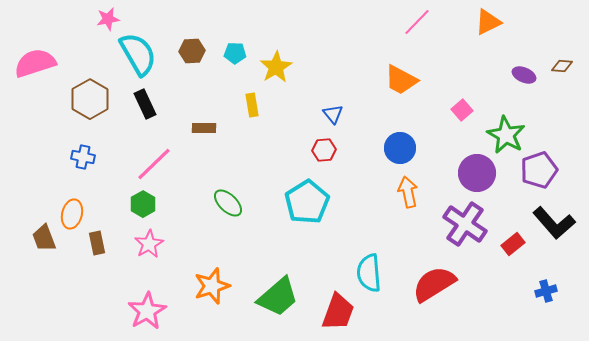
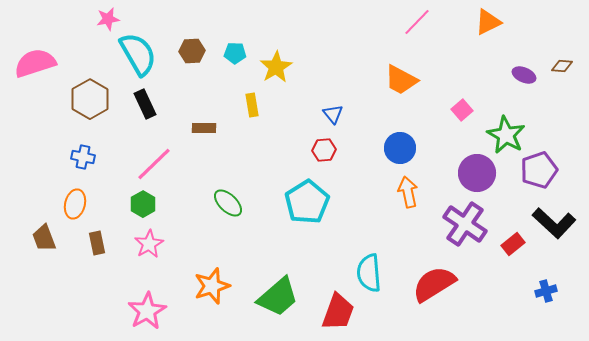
orange ellipse at (72, 214): moved 3 px right, 10 px up
black L-shape at (554, 223): rotated 6 degrees counterclockwise
